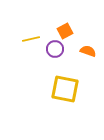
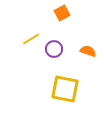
orange square: moved 3 px left, 18 px up
yellow line: rotated 18 degrees counterclockwise
purple circle: moved 1 px left
